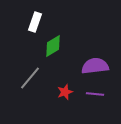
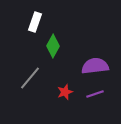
green diamond: rotated 30 degrees counterclockwise
purple line: rotated 24 degrees counterclockwise
